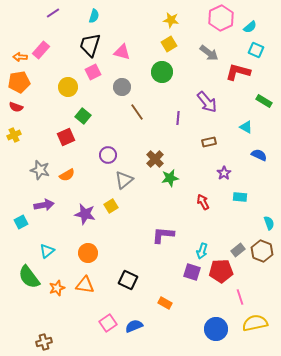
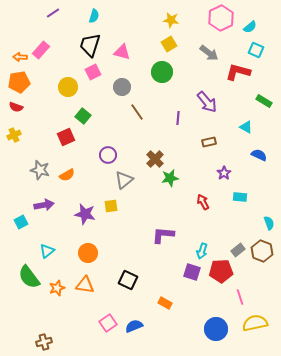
yellow square at (111, 206): rotated 24 degrees clockwise
